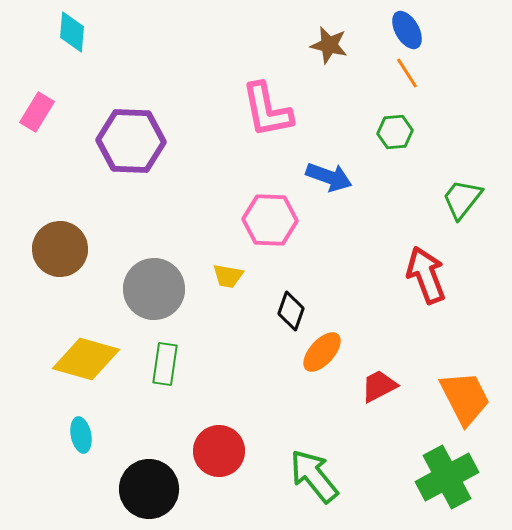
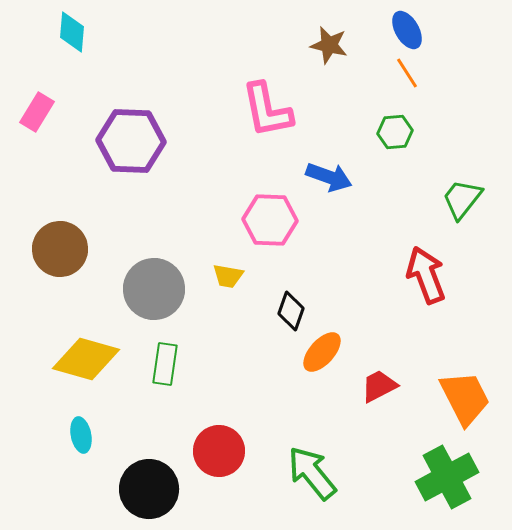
green arrow: moved 2 px left, 3 px up
